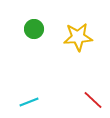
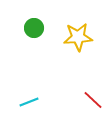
green circle: moved 1 px up
